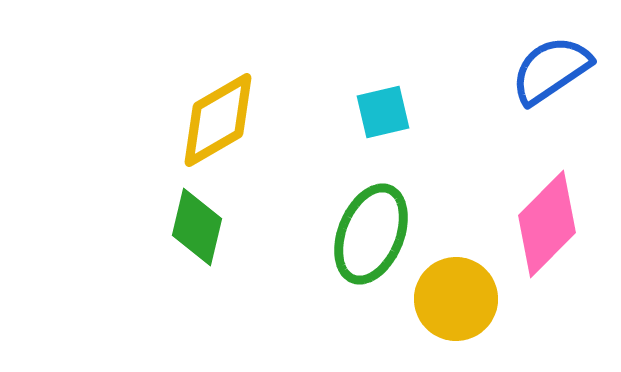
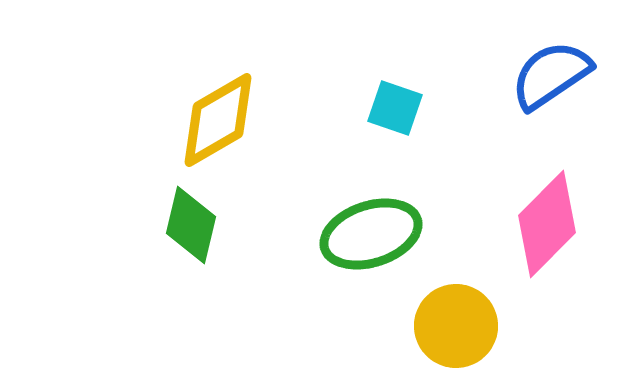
blue semicircle: moved 5 px down
cyan square: moved 12 px right, 4 px up; rotated 32 degrees clockwise
green diamond: moved 6 px left, 2 px up
green ellipse: rotated 50 degrees clockwise
yellow circle: moved 27 px down
